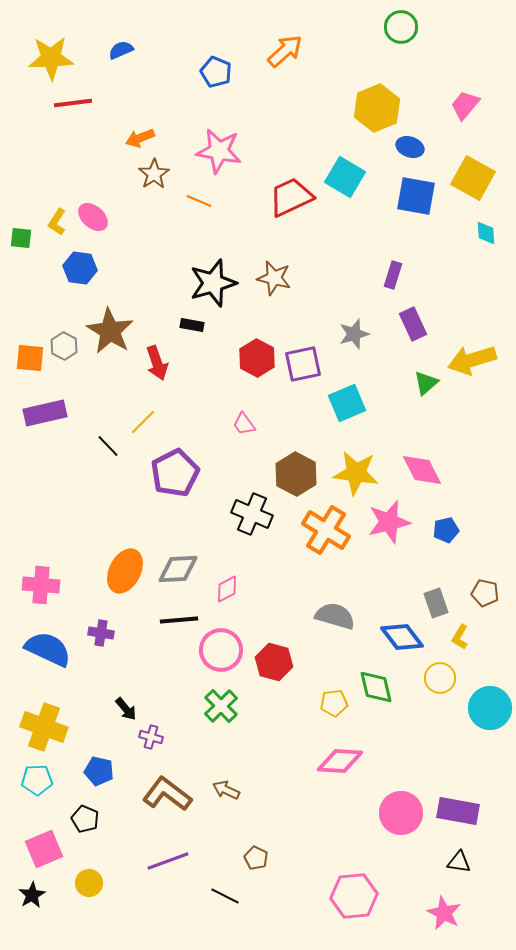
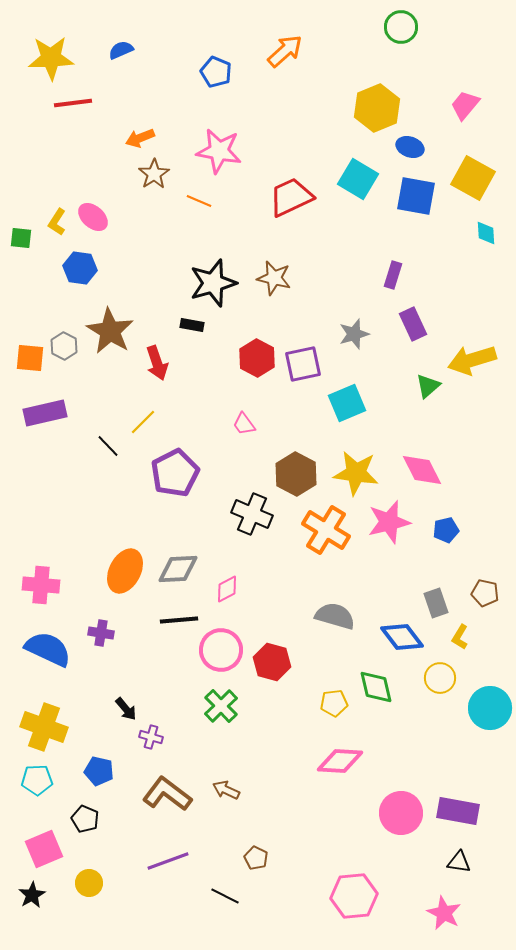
cyan square at (345, 177): moved 13 px right, 2 px down
green triangle at (426, 383): moved 2 px right, 3 px down
red hexagon at (274, 662): moved 2 px left
